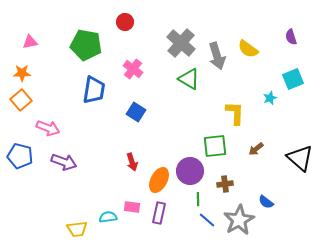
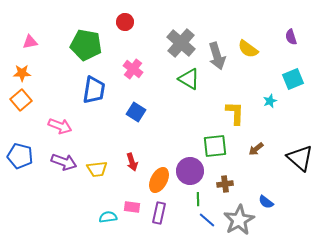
cyan star: moved 3 px down
pink arrow: moved 12 px right, 2 px up
yellow trapezoid: moved 20 px right, 60 px up
